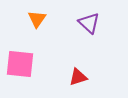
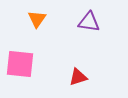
purple triangle: moved 1 px up; rotated 35 degrees counterclockwise
